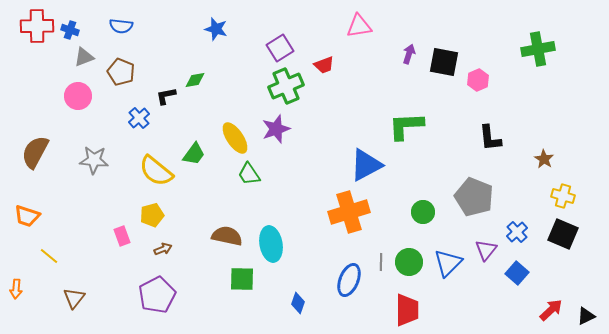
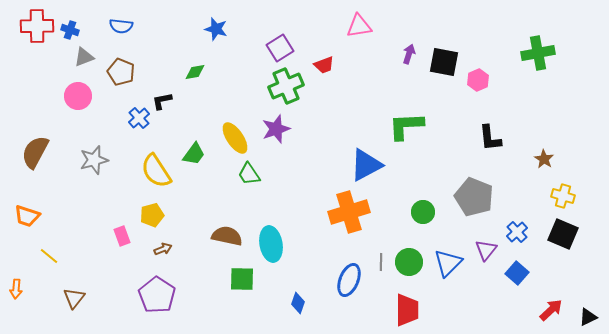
green cross at (538, 49): moved 4 px down
green diamond at (195, 80): moved 8 px up
black L-shape at (166, 96): moved 4 px left, 5 px down
gray star at (94, 160): rotated 20 degrees counterclockwise
yellow semicircle at (156, 171): rotated 18 degrees clockwise
purple pentagon at (157, 295): rotated 12 degrees counterclockwise
black triangle at (586, 316): moved 2 px right, 1 px down
